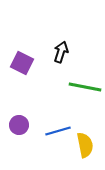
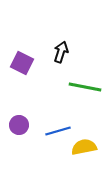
yellow semicircle: moved 1 px left, 2 px down; rotated 90 degrees counterclockwise
